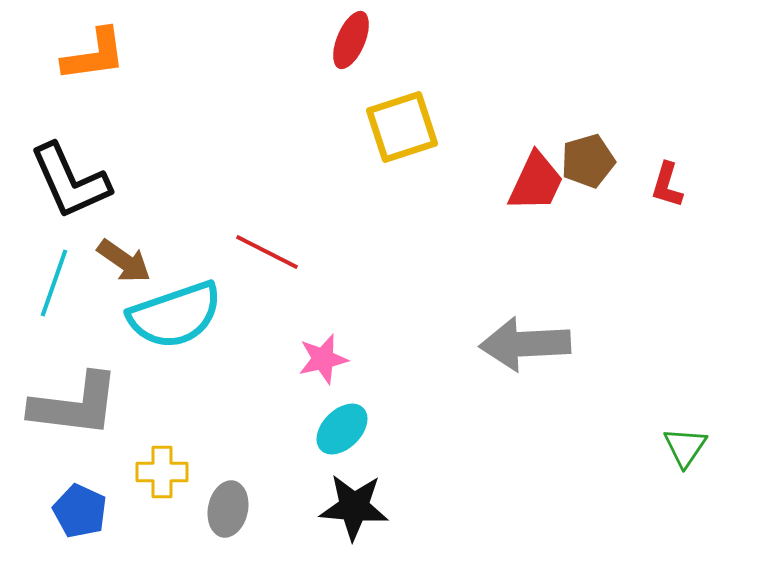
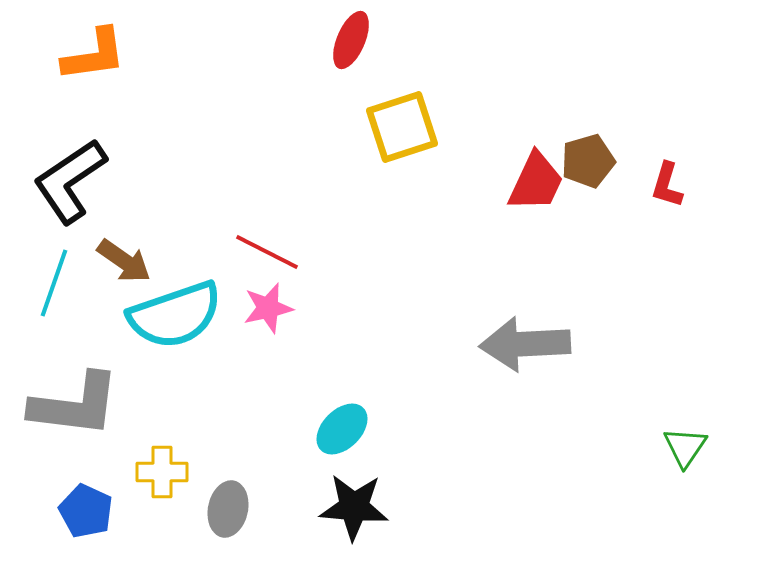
black L-shape: rotated 80 degrees clockwise
pink star: moved 55 px left, 51 px up
blue pentagon: moved 6 px right
